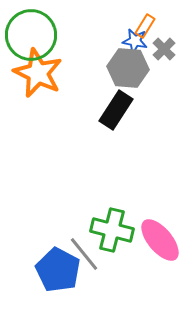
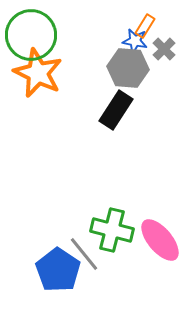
blue pentagon: rotated 6 degrees clockwise
